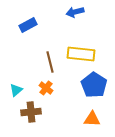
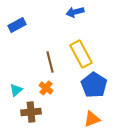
blue rectangle: moved 11 px left
yellow rectangle: rotated 56 degrees clockwise
orange triangle: rotated 24 degrees counterclockwise
